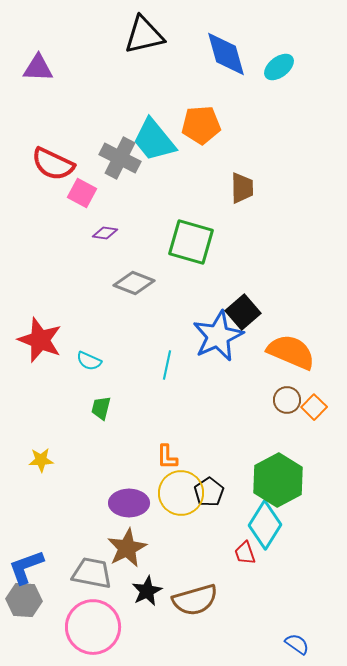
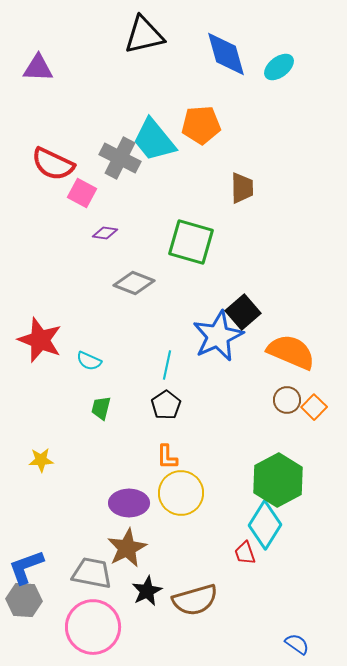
black pentagon: moved 43 px left, 87 px up
